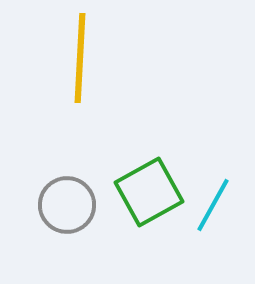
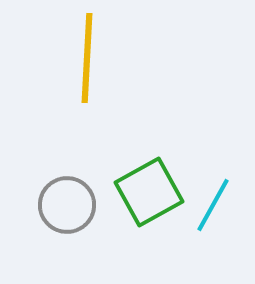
yellow line: moved 7 px right
